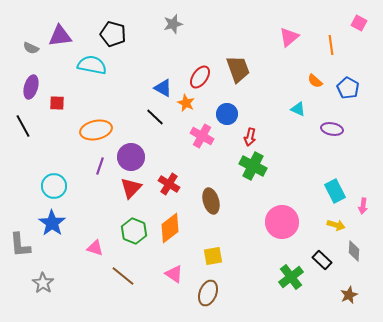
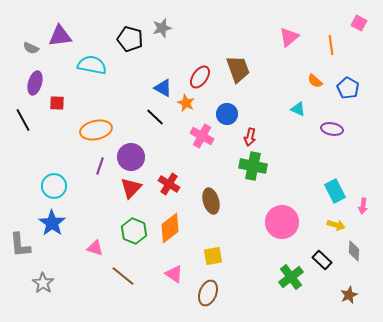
gray star at (173, 24): moved 11 px left, 4 px down
black pentagon at (113, 34): moved 17 px right, 5 px down
purple ellipse at (31, 87): moved 4 px right, 4 px up
black line at (23, 126): moved 6 px up
green cross at (253, 166): rotated 16 degrees counterclockwise
